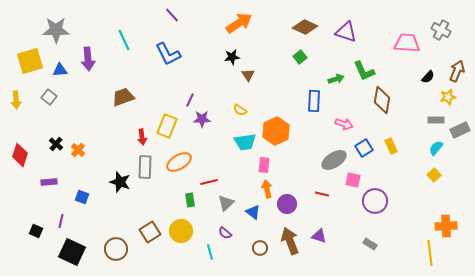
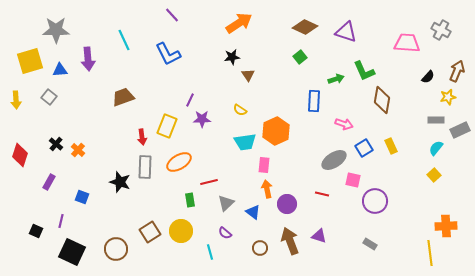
purple rectangle at (49, 182): rotated 56 degrees counterclockwise
